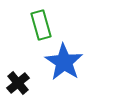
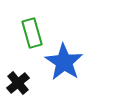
green rectangle: moved 9 px left, 8 px down
